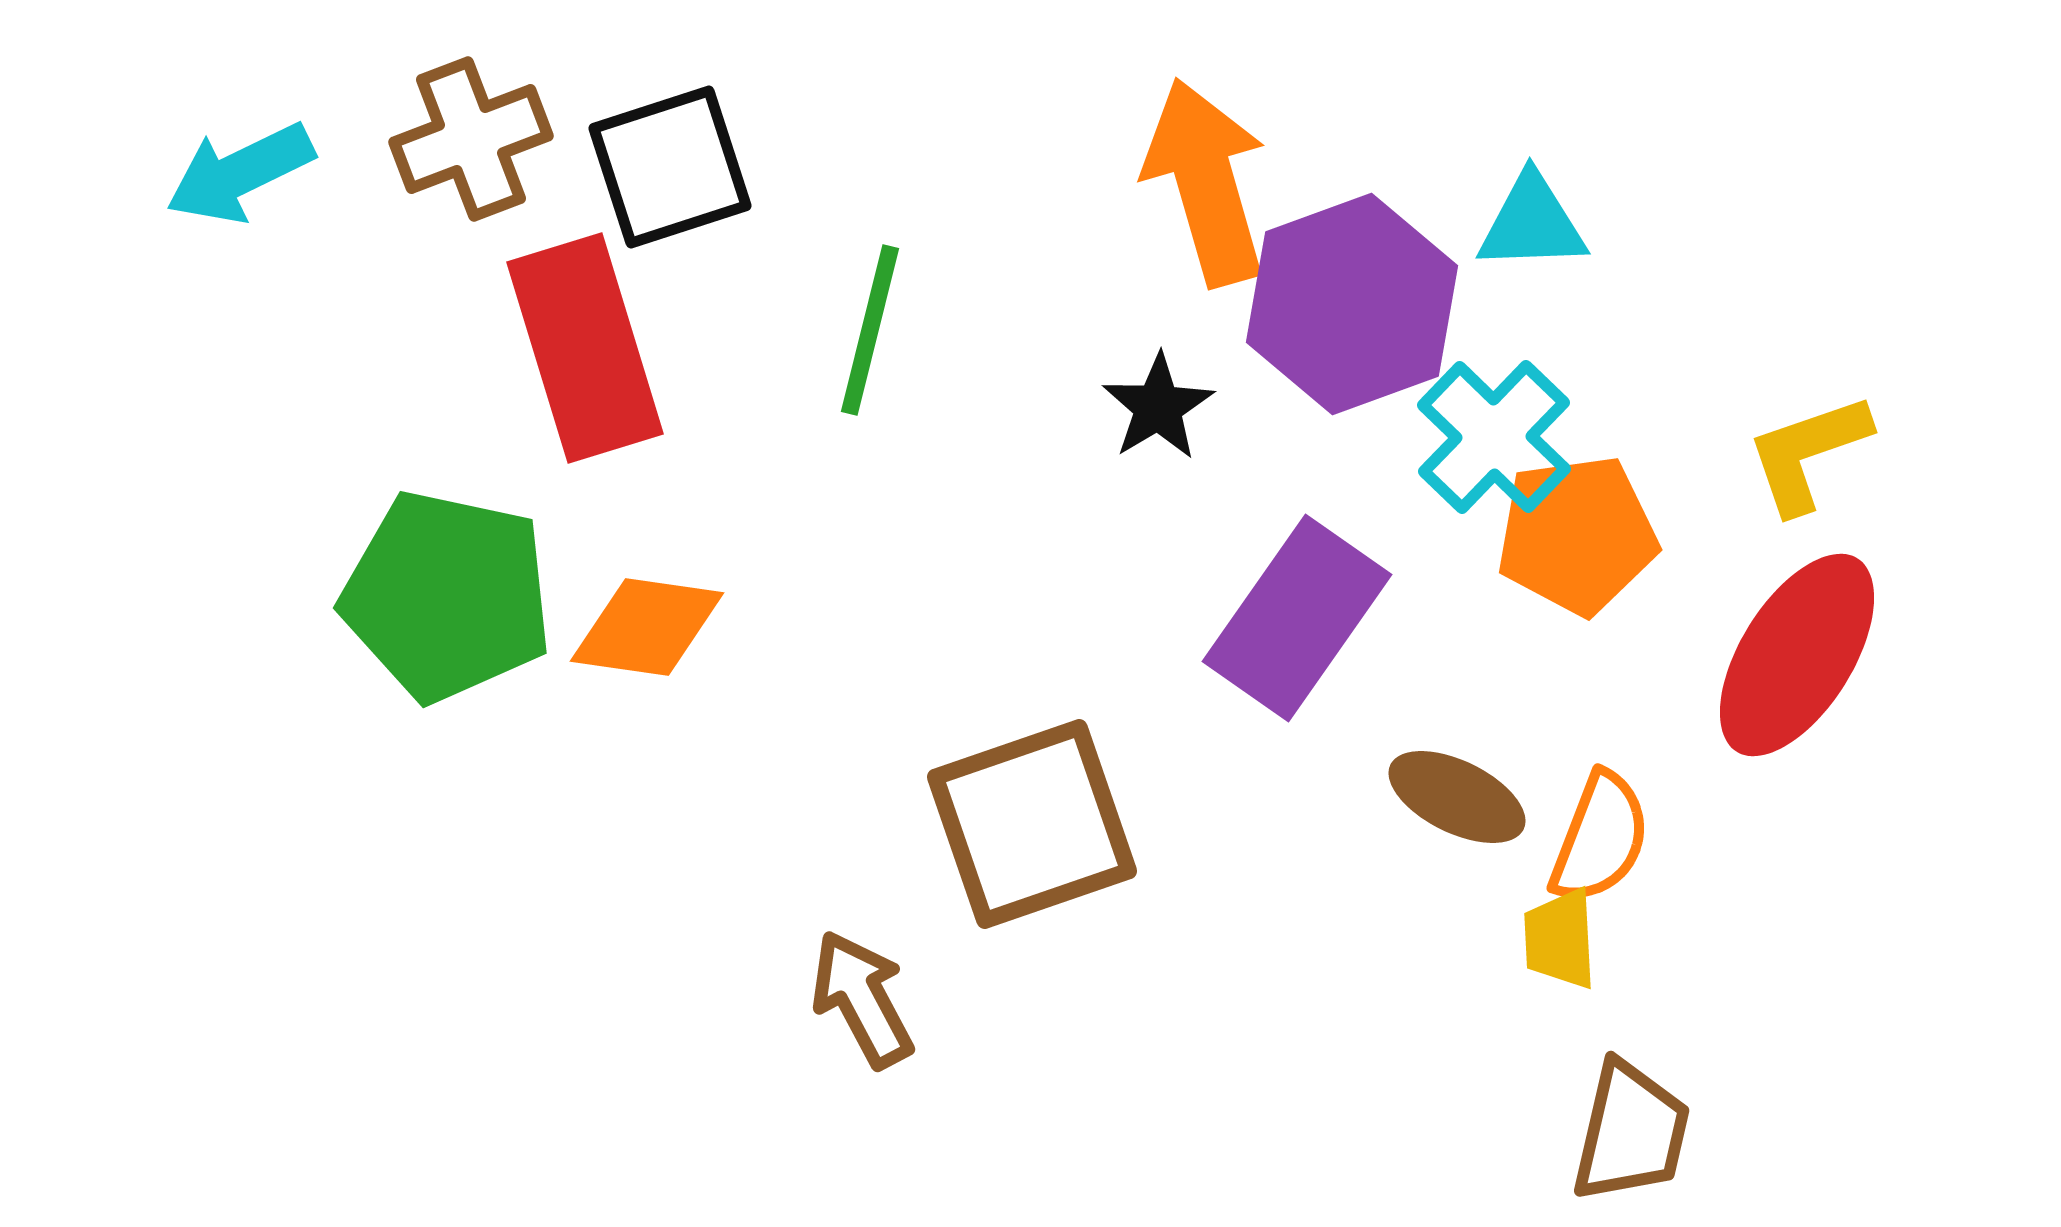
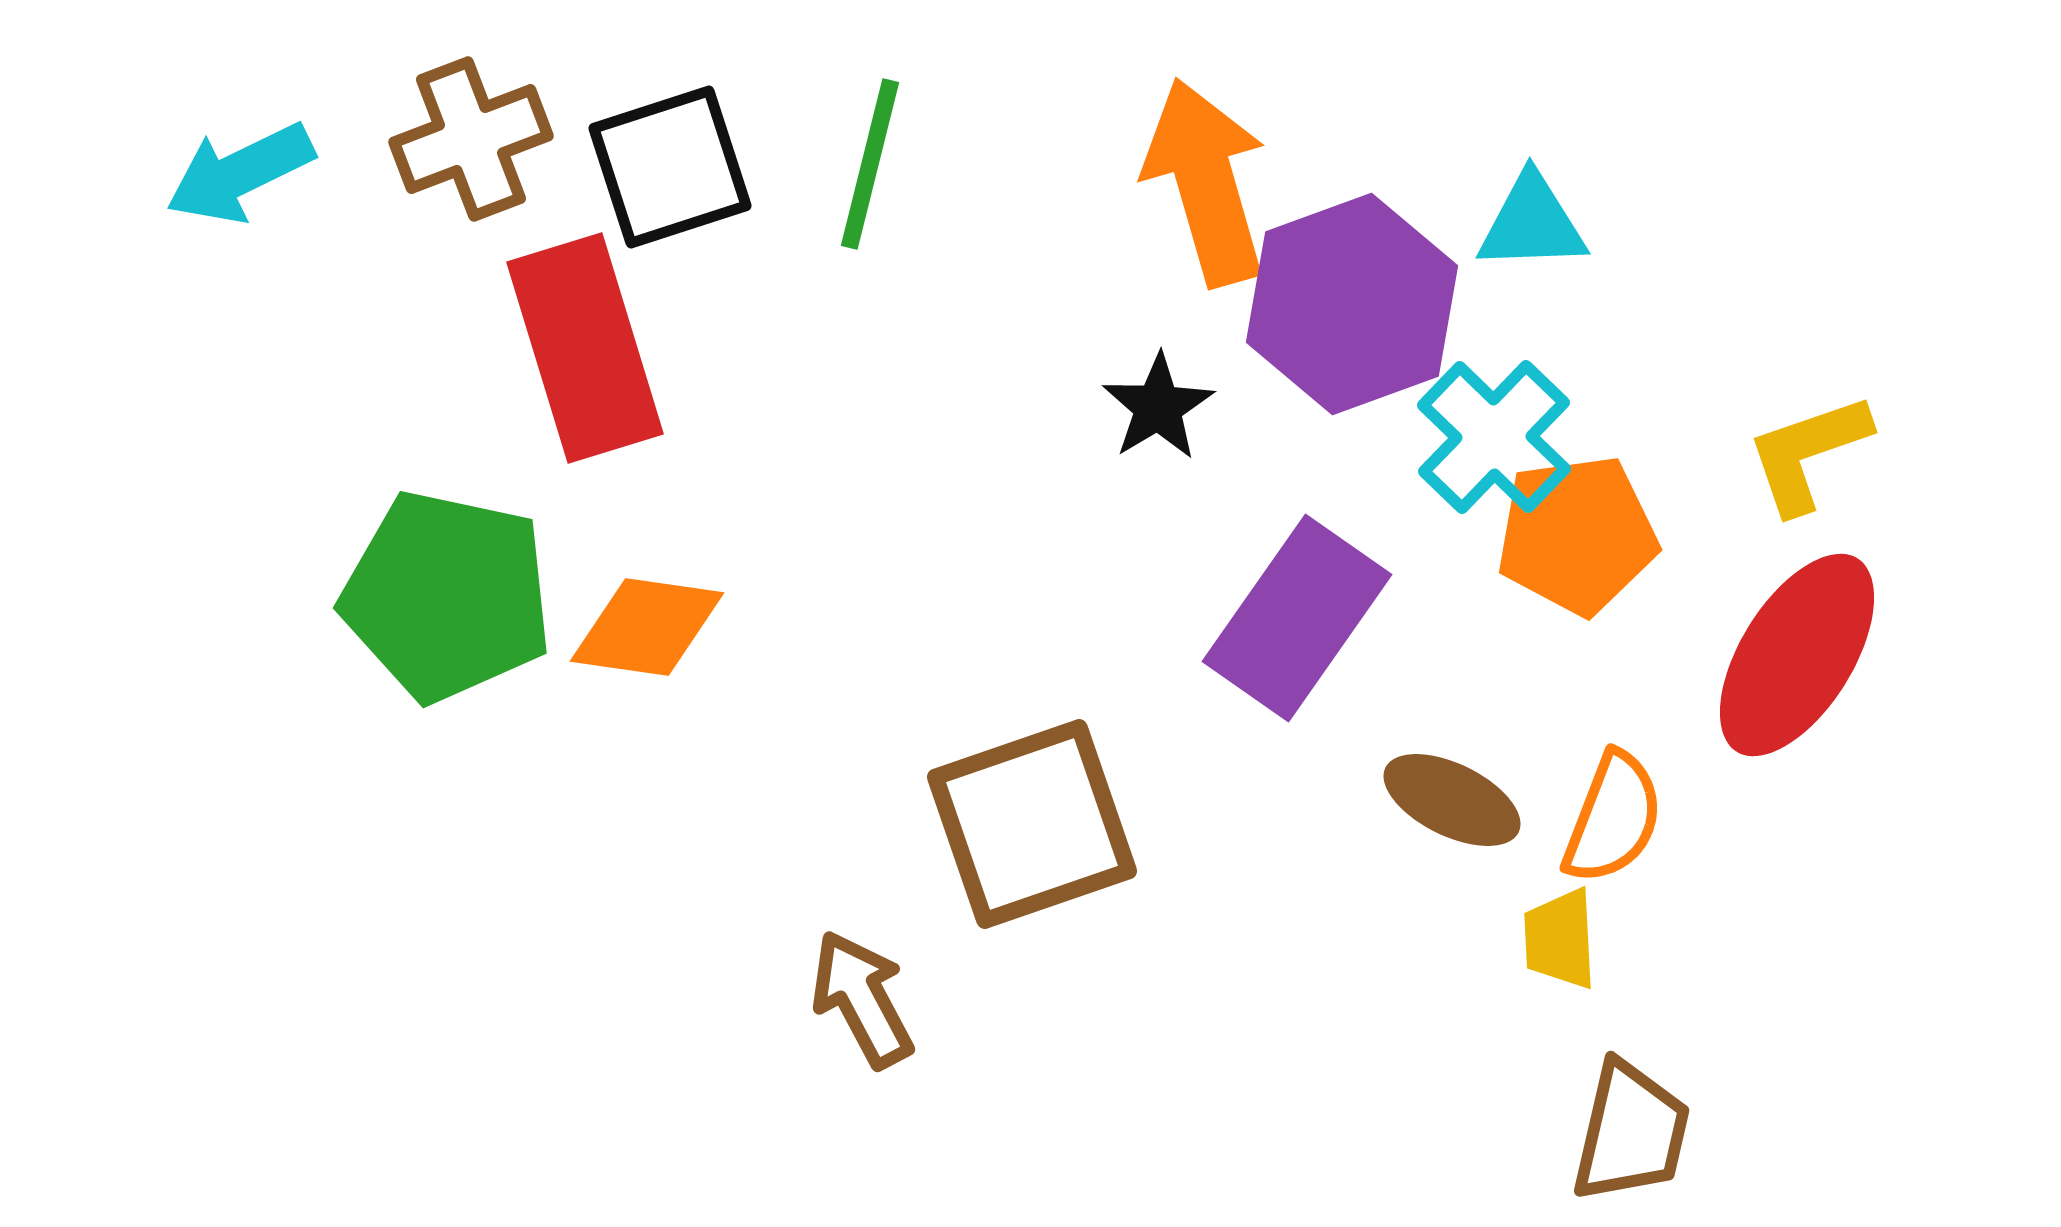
green line: moved 166 px up
brown ellipse: moved 5 px left, 3 px down
orange semicircle: moved 13 px right, 20 px up
